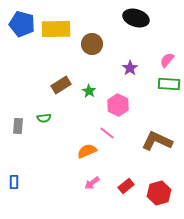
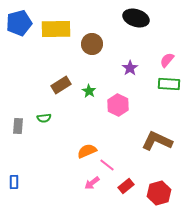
blue pentagon: moved 3 px left, 1 px up; rotated 30 degrees counterclockwise
pink line: moved 32 px down
